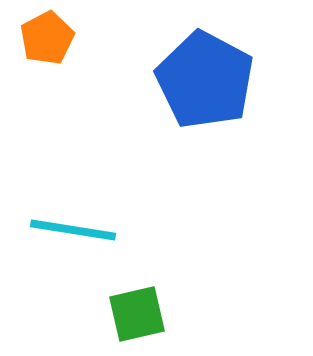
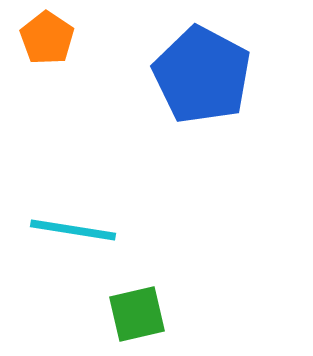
orange pentagon: rotated 10 degrees counterclockwise
blue pentagon: moved 3 px left, 5 px up
